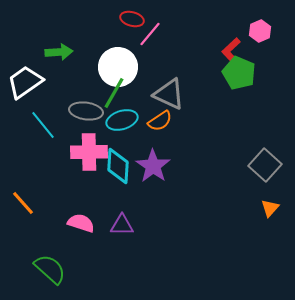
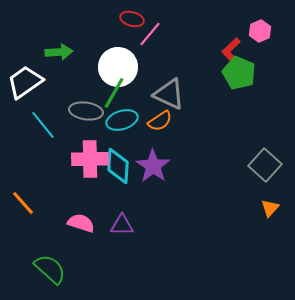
pink cross: moved 1 px right, 7 px down
